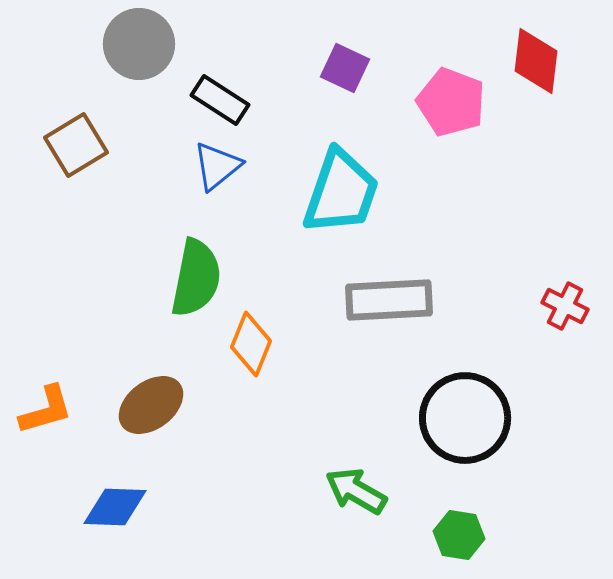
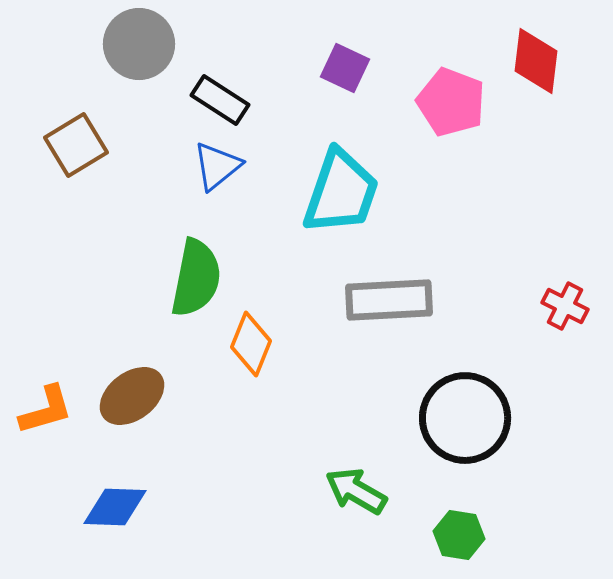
brown ellipse: moved 19 px left, 9 px up
